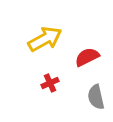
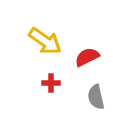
yellow arrow: moved 2 px down; rotated 64 degrees clockwise
red cross: moved 1 px right; rotated 24 degrees clockwise
